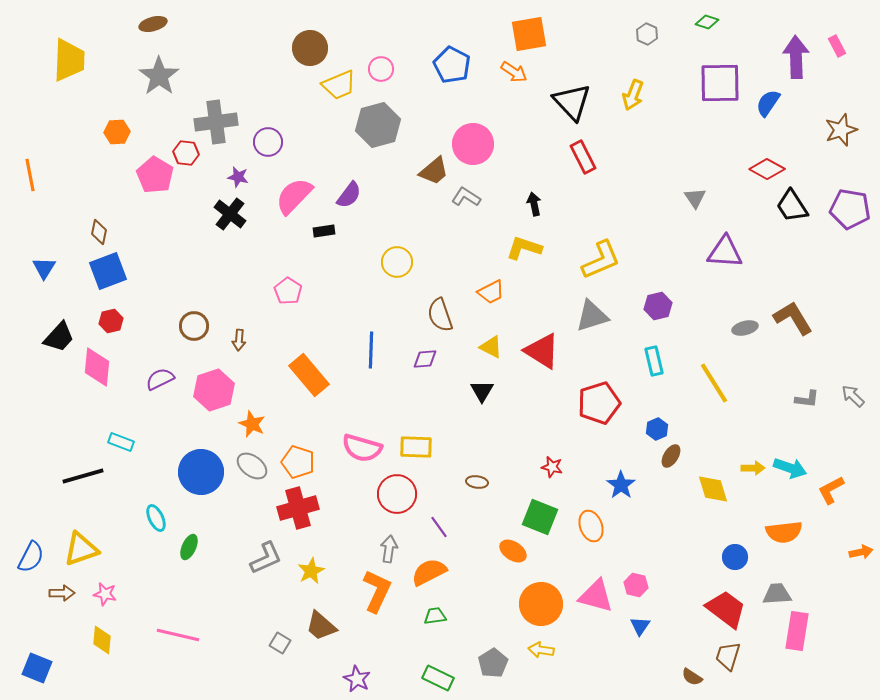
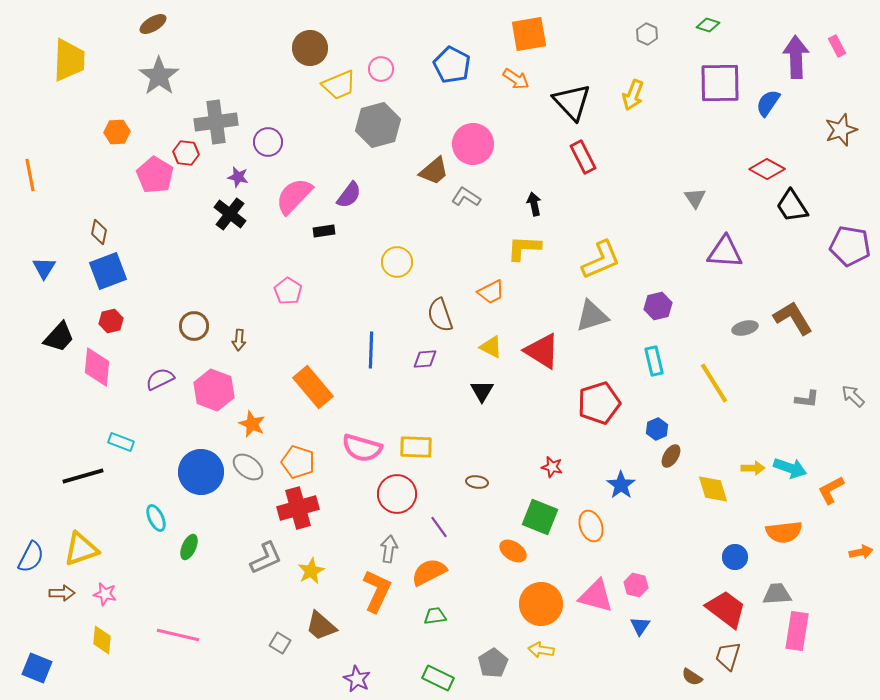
green diamond at (707, 22): moved 1 px right, 3 px down
brown ellipse at (153, 24): rotated 16 degrees counterclockwise
orange arrow at (514, 72): moved 2 px right, 7 px down
purple pentagon at (850, 209): moved 37 px down
yellow L-shape at (524, 248): rotated 15 degrees counterclockwise
orange rectangle at (309, 375): moved 4 px right, 12 px down
pink hexagon at (214, 390): rotated 21 degrees counterclockwise
gray ellipse at (252, 466): moved 4 px left, 1 px down
